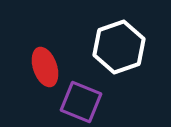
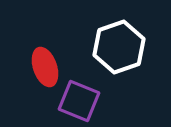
purple square: moved 2 px left, 1 px up
